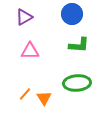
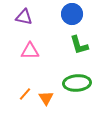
purple triangle: rotated 42 degrees clockwise
green L-shape: rotated 70 degrees clockwise
orange triangle: moved 2 px right
